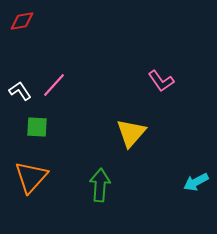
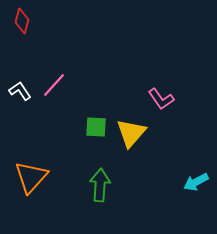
red diamond: rotated 65 degrees counterclockwise
pink L-shape: moved 18 px down
green square: moved 59 px right
